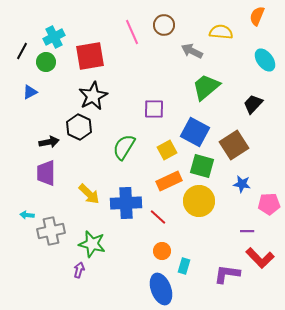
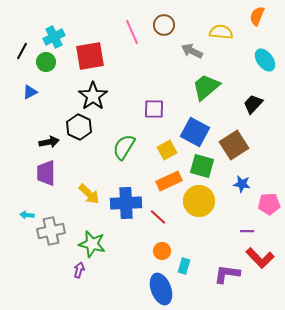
black star: rotated 8 degrees counterclockwise
